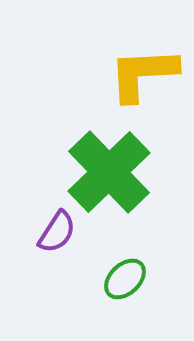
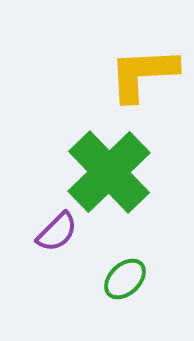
purple semicircle: rotated 12 degrees clockwise
